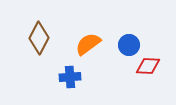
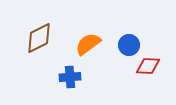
brown diamond: rotated 36 degrees clockwise
